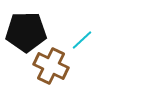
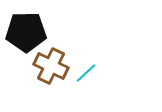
cyan line: moved 4 px right, 33 px down
